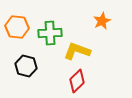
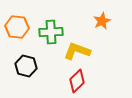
green cross: moved 1 px right, 1 px up
